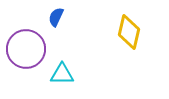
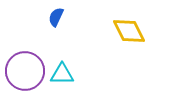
yellow diamond: moved 1 px up; rotated 40 degrees counterclockwise
purple circle: moved 1 px left, 22 px down
